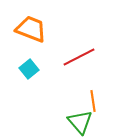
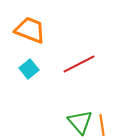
orange trapezoid: moved 1 px left, 1 px down
red line: moved 7 px down
orange line: moved 9 px right, 24 px down
